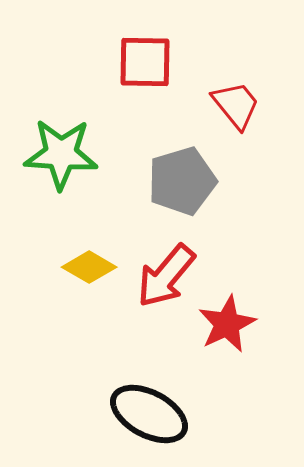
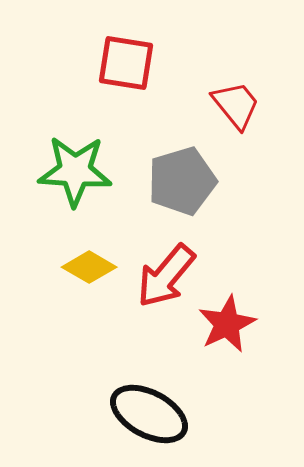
red square: moved 19 px left, 1 px down; rotated 8 degrees clockwise
green star: moved 14 px right, 17 px down
